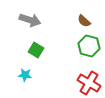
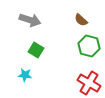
brown semicircle: moved 3 px left, 1 px up
